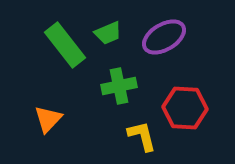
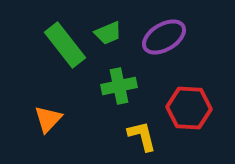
red hexagon: moved 4 px right
